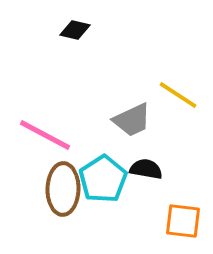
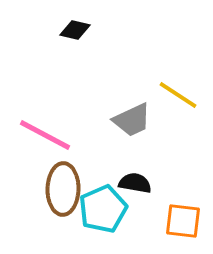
black semicircle: moved 11 px left, 14 px down
cyan pentagon: moved 30 px down; rotated 9 degrees clockwise
